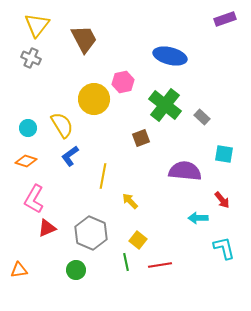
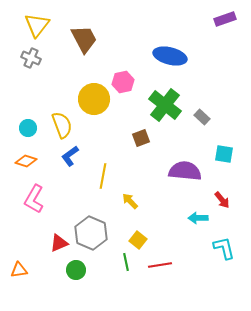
yellow semicircle: rotated 12 degrees clockwise
red triangle: moved 12 px right, 15 px down
